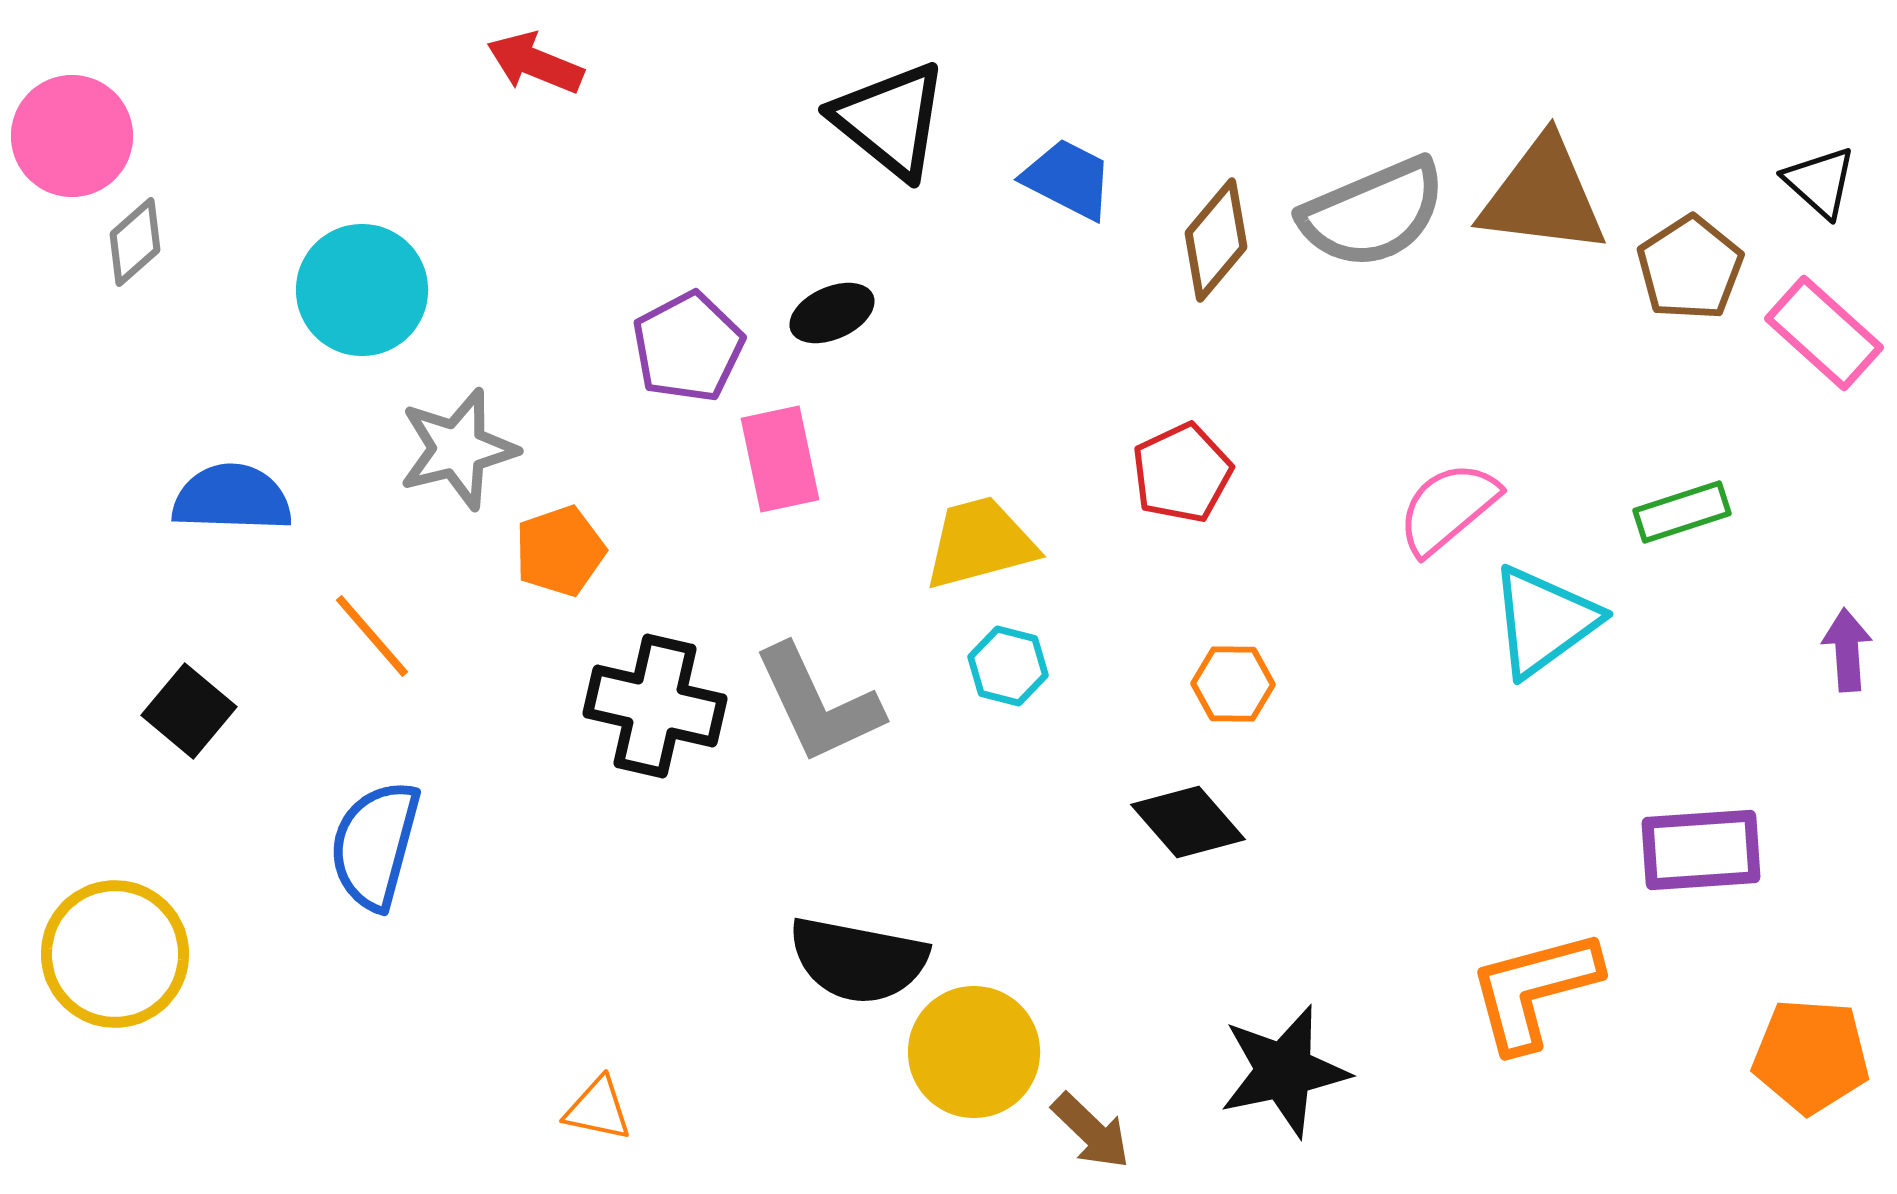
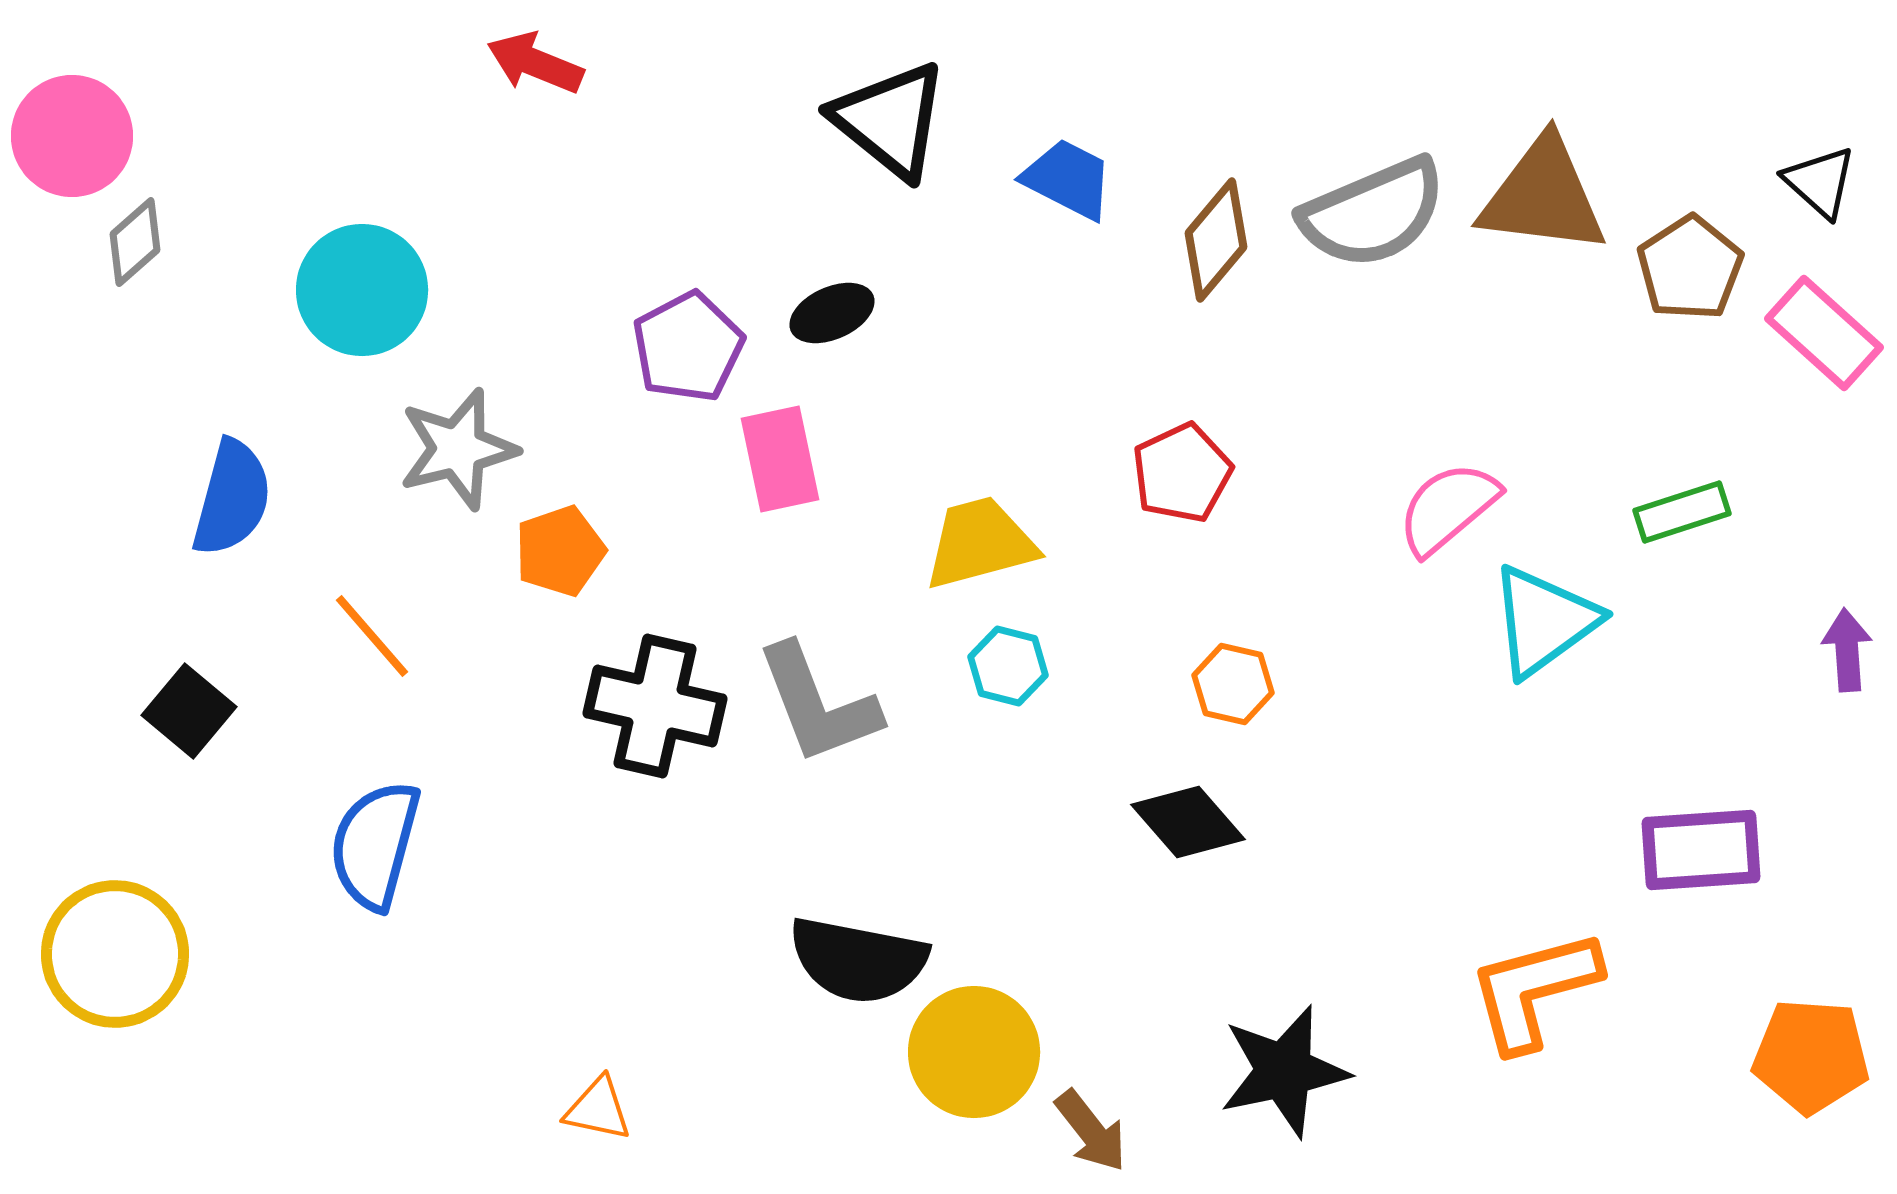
blue semicircle at (232, 498): rotated 103 degrees clockwise
orange hexagon at (1233, 684): rotated 12 degrees clockwise
gray L-shape at (818, 704): rotated 4 degrees clockwise
brown arrow at (1091, 1131): rotated 8 degrees clockwise
